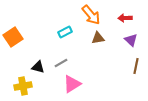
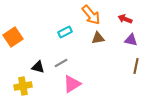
red arrow: moved 1 px down; rotated 24 degrees clockwise
purple triangle: rotated 32 degrees counterclockwise
